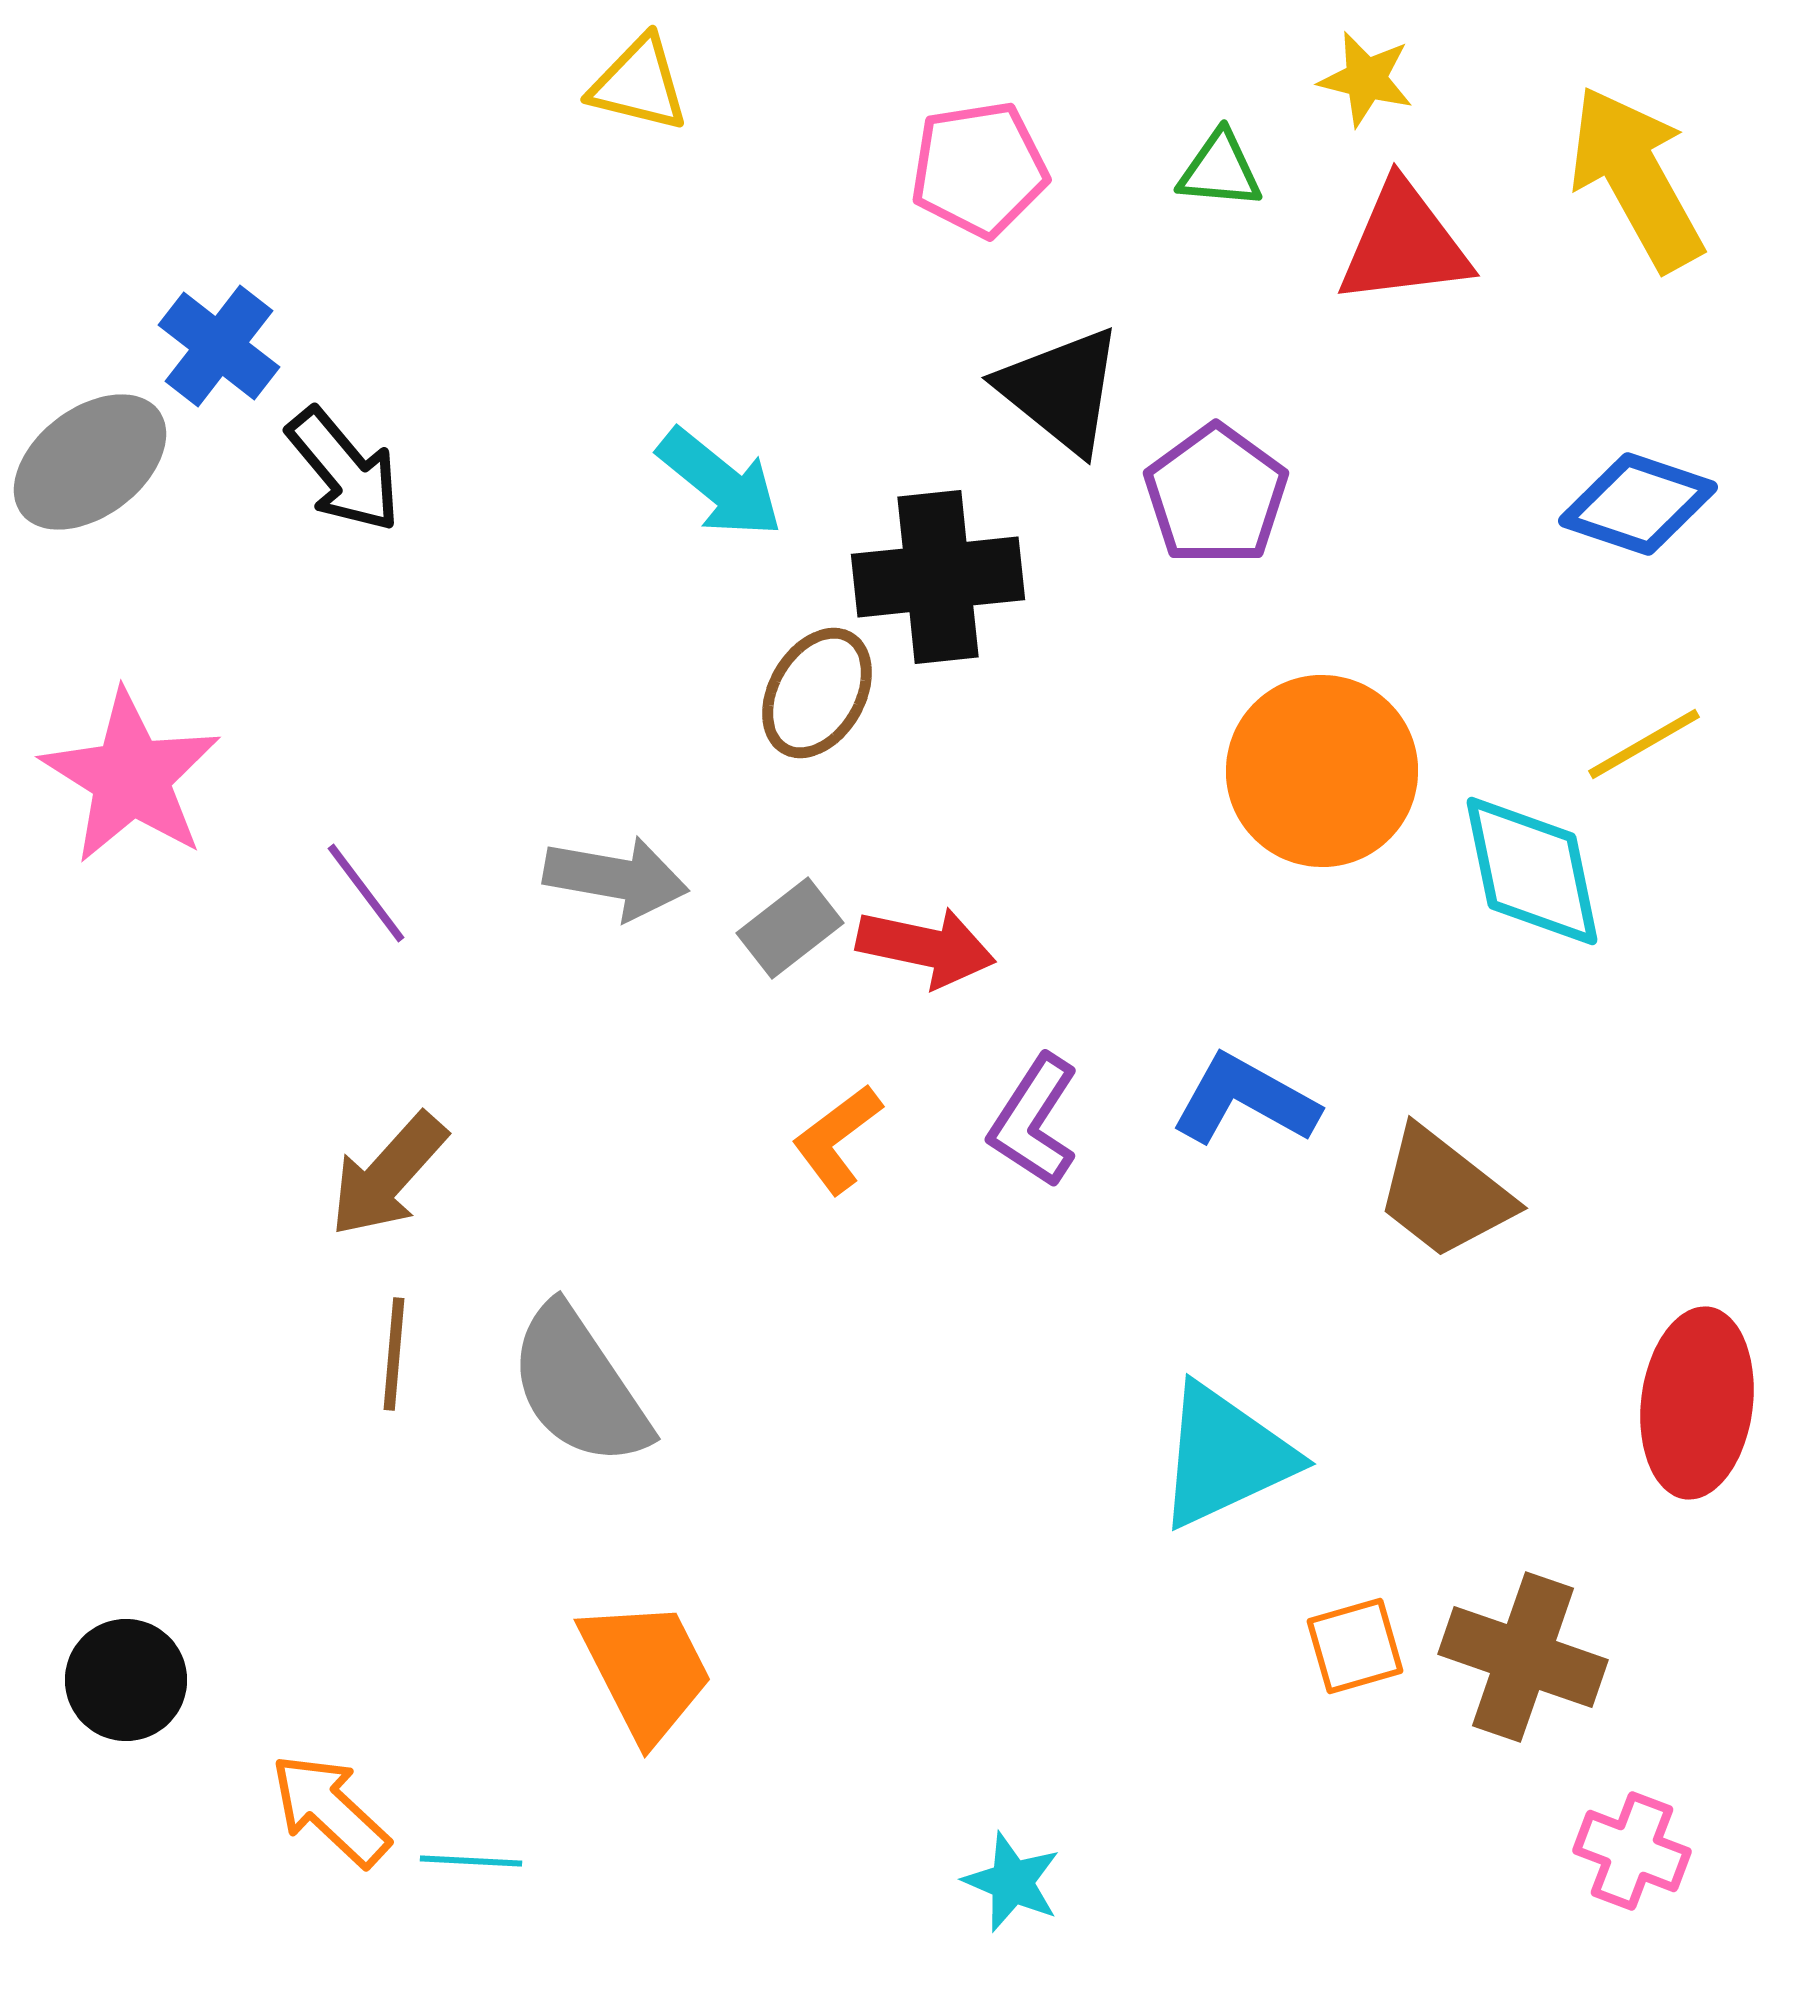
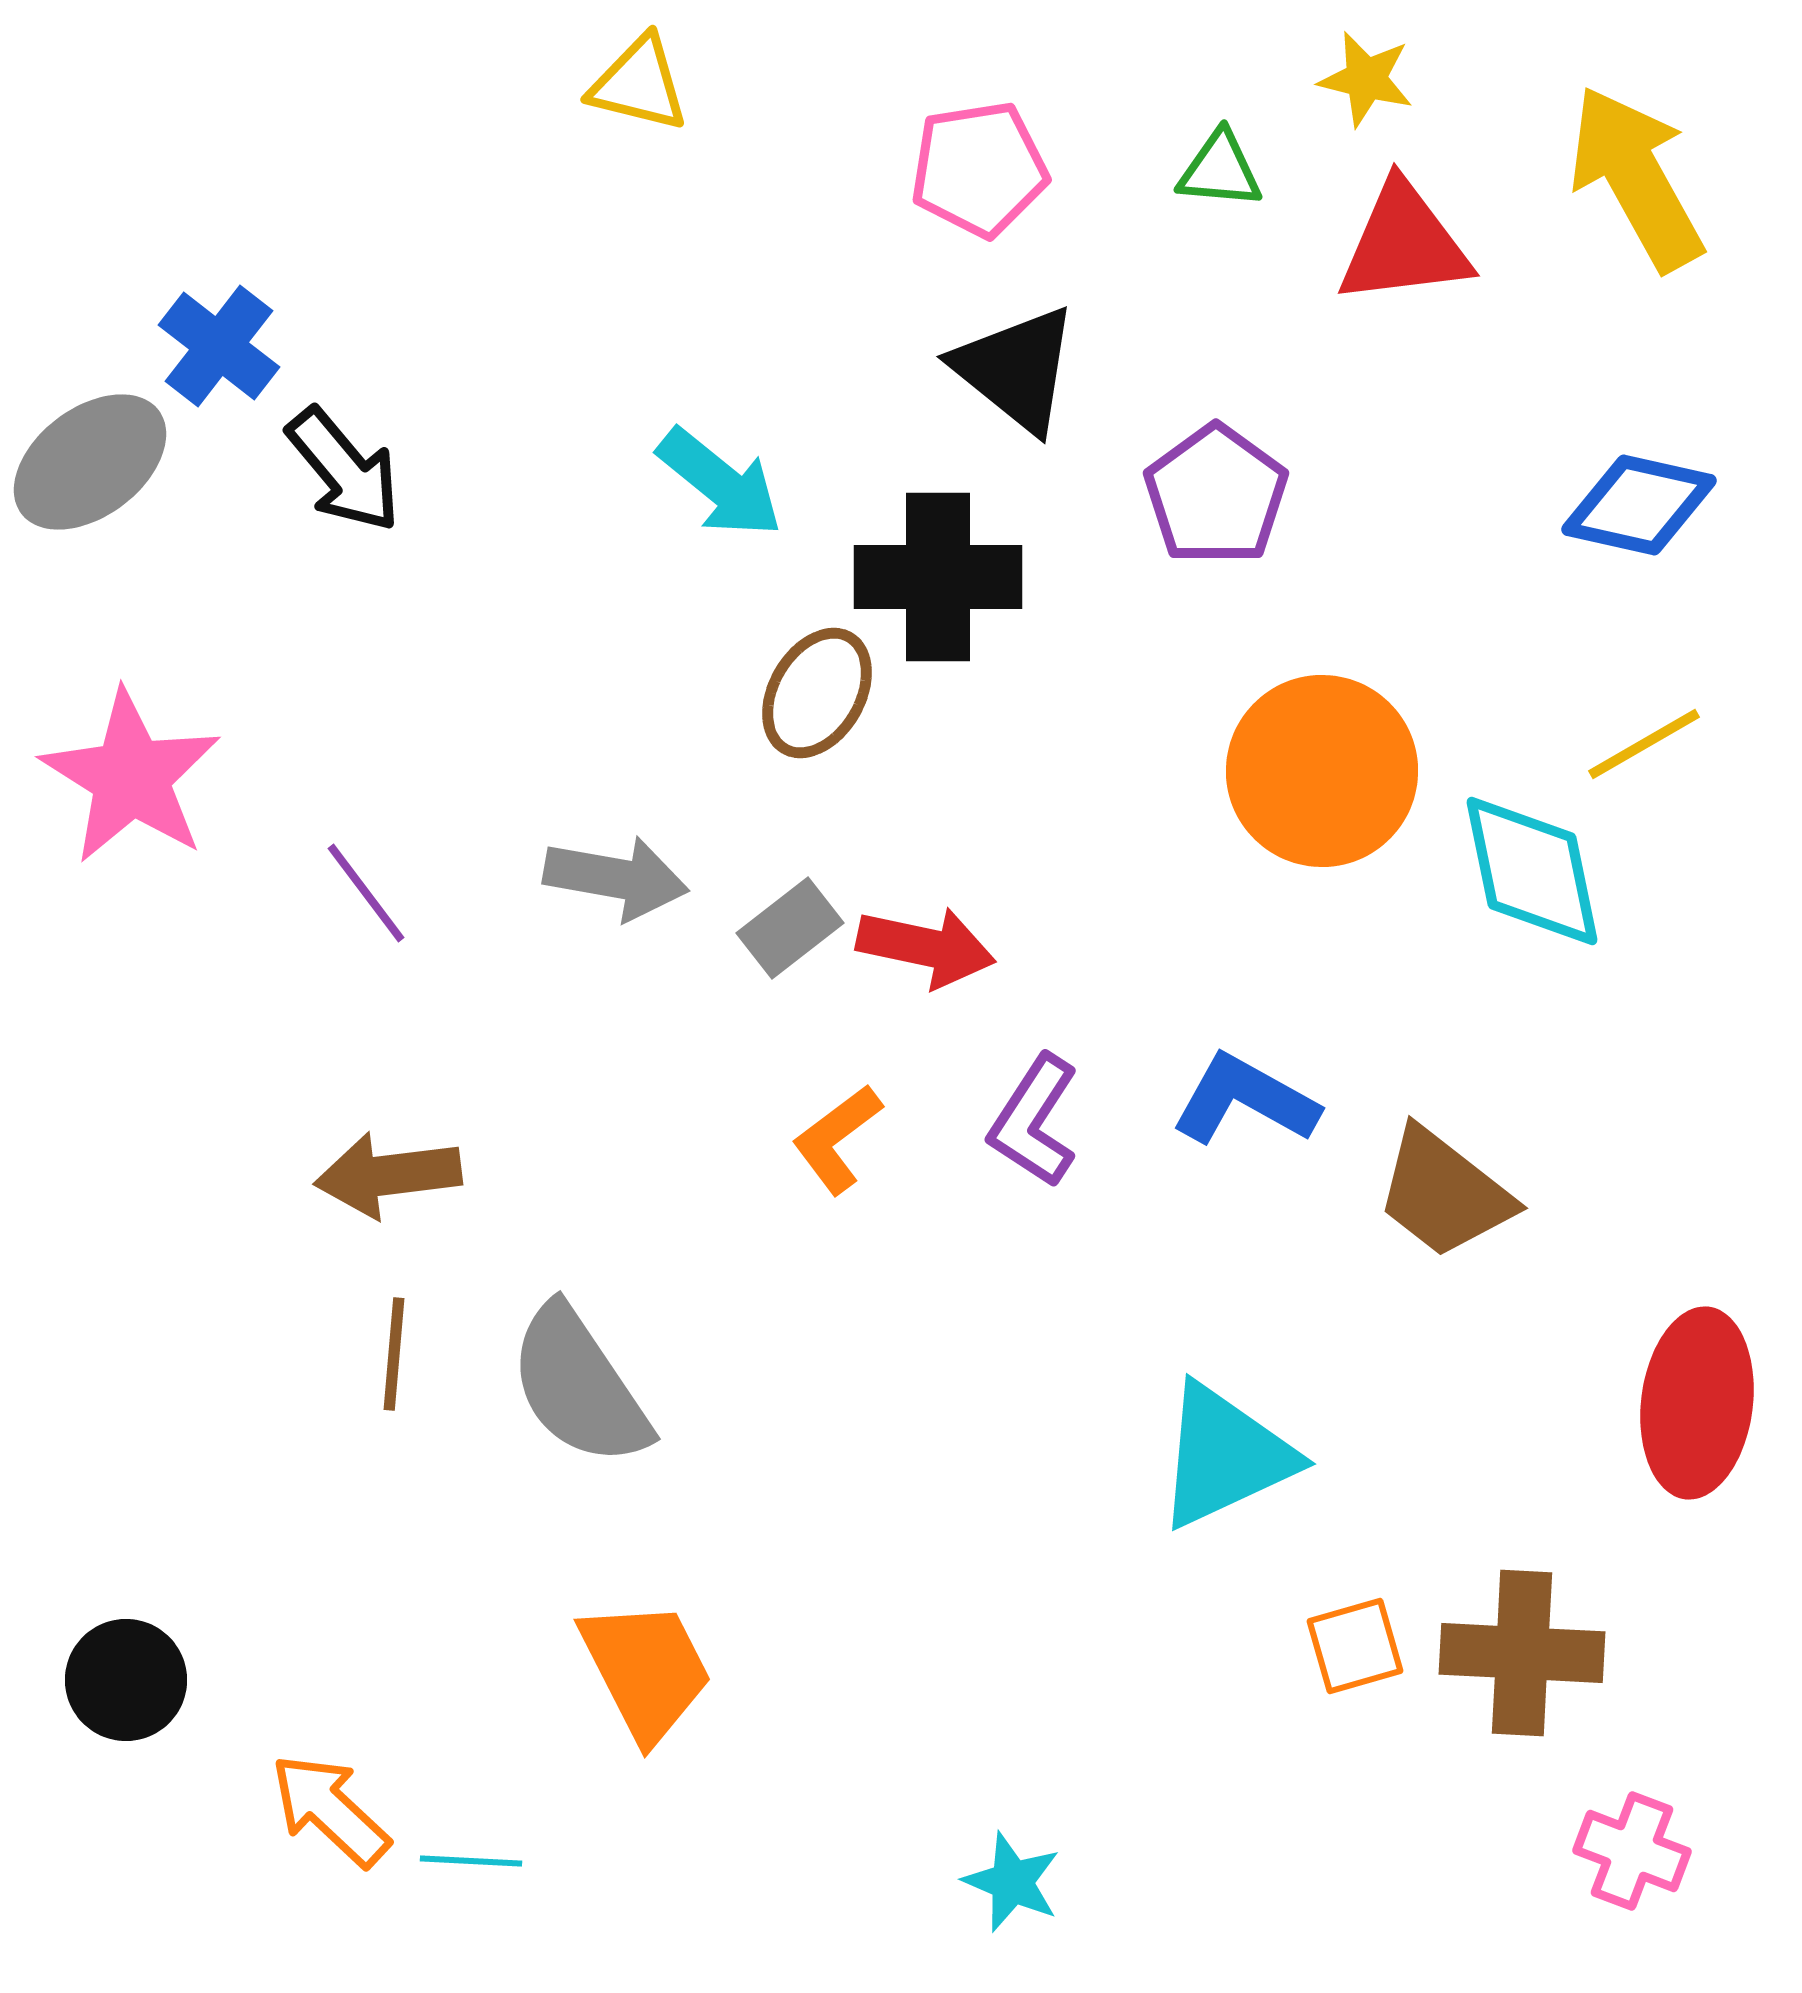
black triangle: moved 45 px left, 21 px up
blue diamond: moved 1 px right, 1 px down; rotated 6 degrees counterclockwise
black cross: rotated 6 degrees clockwise
brown arrow: rotated 41 degrees clockwise
brown cross: moved 1 px left, 4 px up; rotated 16 degrees counterclockwise
